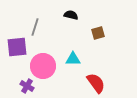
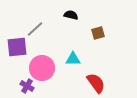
gray line: moved 2 px down; rotated 30 degrees clockwise
pink circle: moved 1 px left, 2 px down
